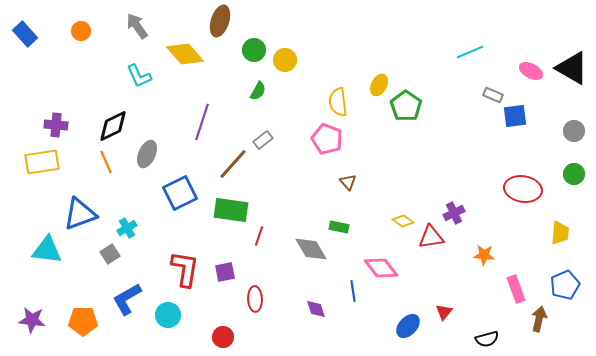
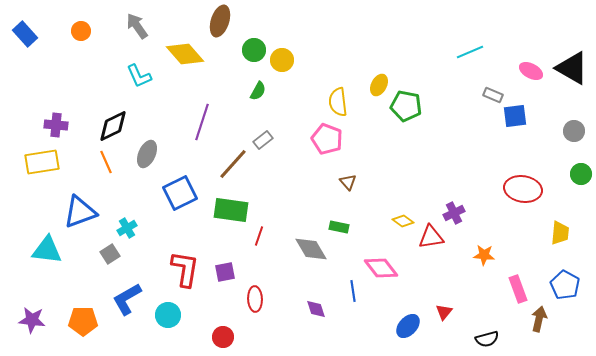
yellow circle at (285, 60): moved 3 px left
green pentagon at (406, 106): rotated 24 degrees counterclockwise
green circle at (574, 174): moved 7 px right
blue triangle at (80, 214): moved 2 px up
blue pentagon at (565, 285): rotated 20 degrees counterclockwise
pink rectangle at (516, 289): moved 2 px right
